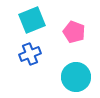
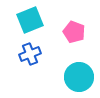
cyan square: moved 2 px left
cyan circle: moved 3 px right
